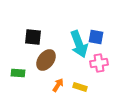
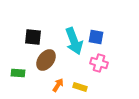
cyan arrow: moved 5 px left, 3 px up
pink cross: rotated 24 degrees clockwise
